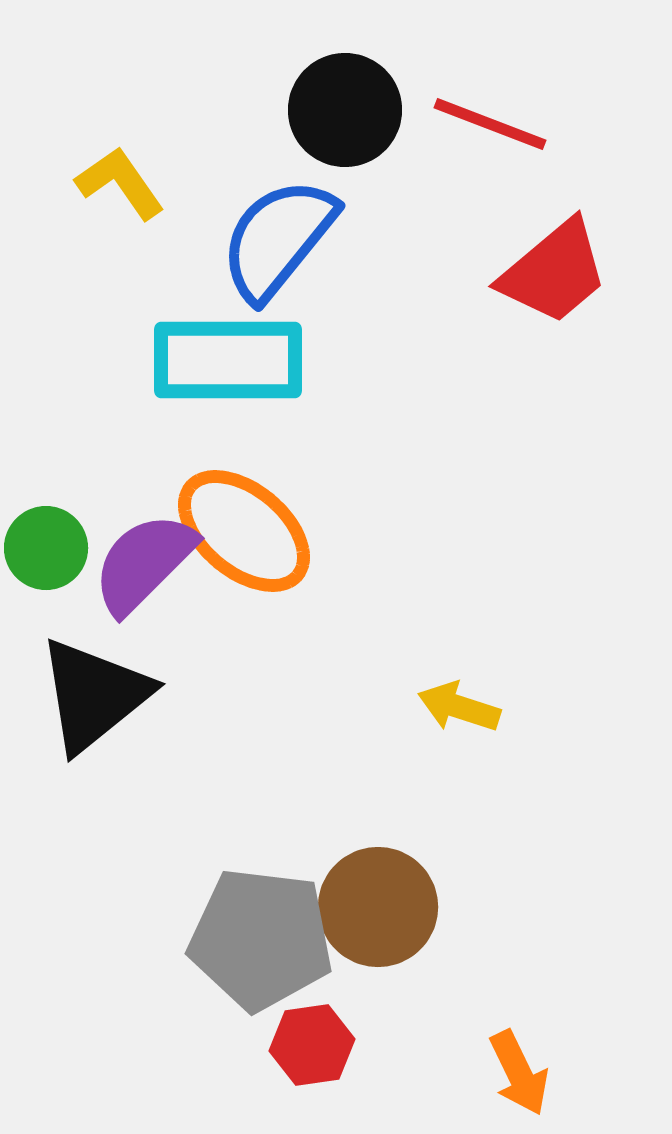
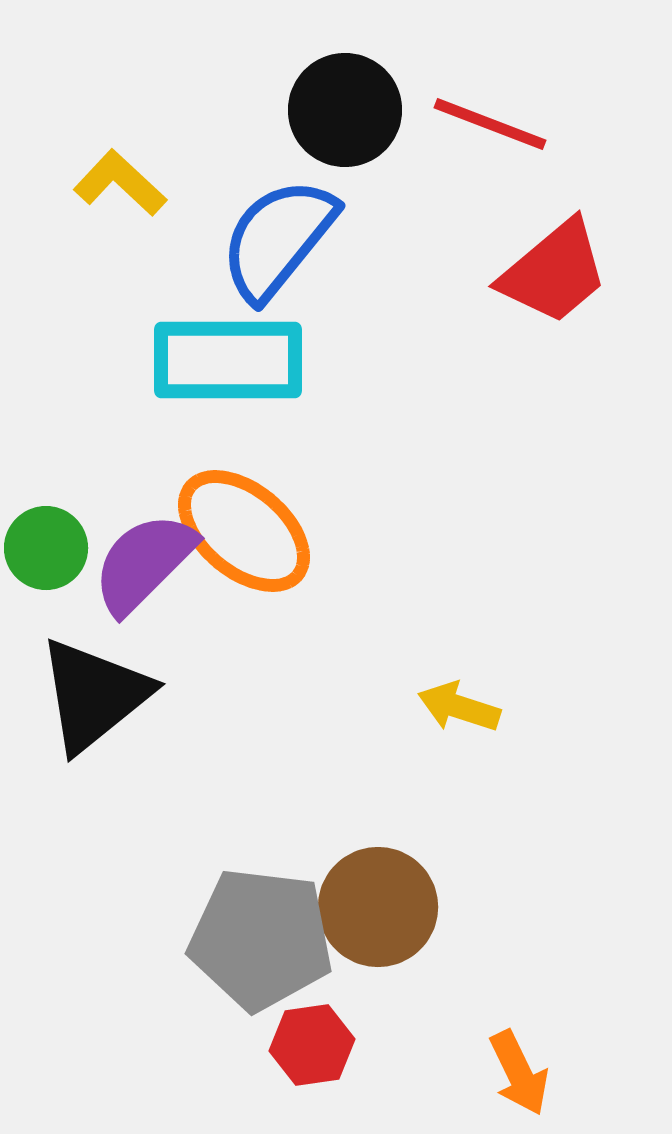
yellow L-shape: rotated 12 degrees counterclockwise
